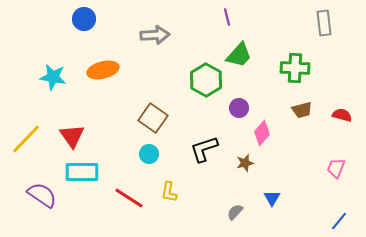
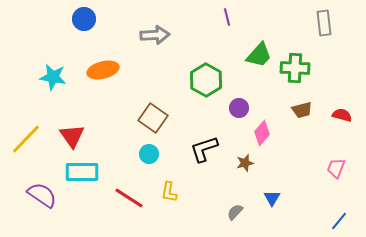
green trapezoid: moved 20 px right
